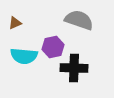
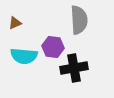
gray semicircle: rotated 68 degrees clockwise
purple hexagon: rotated 20 degrees clockwise
black cross: rotated 12 degrees counterclockwise
